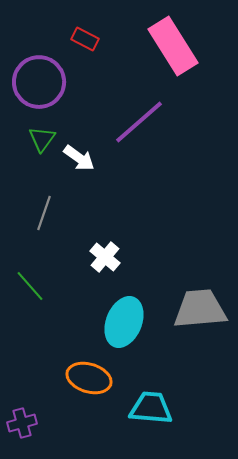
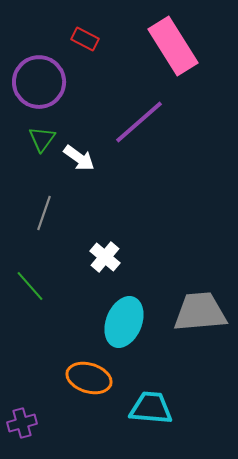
gray trapezoid: moved 3 px down
